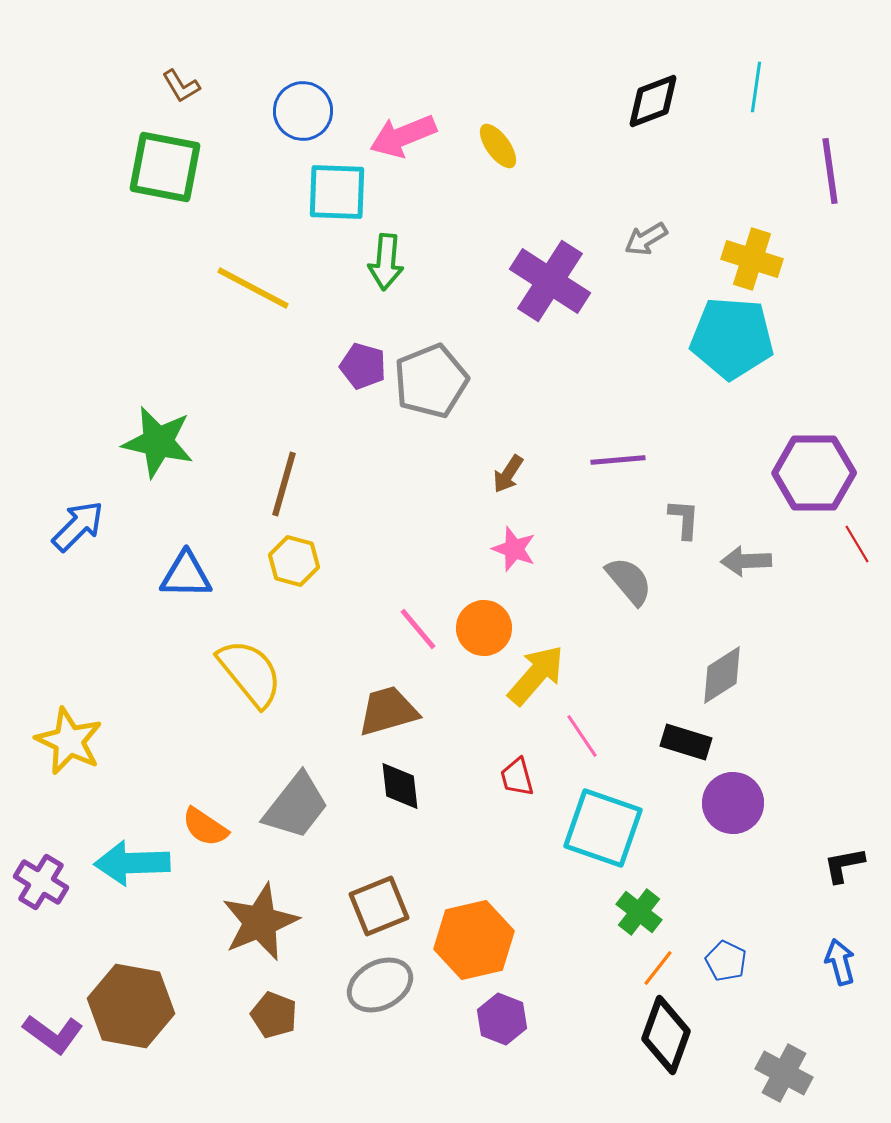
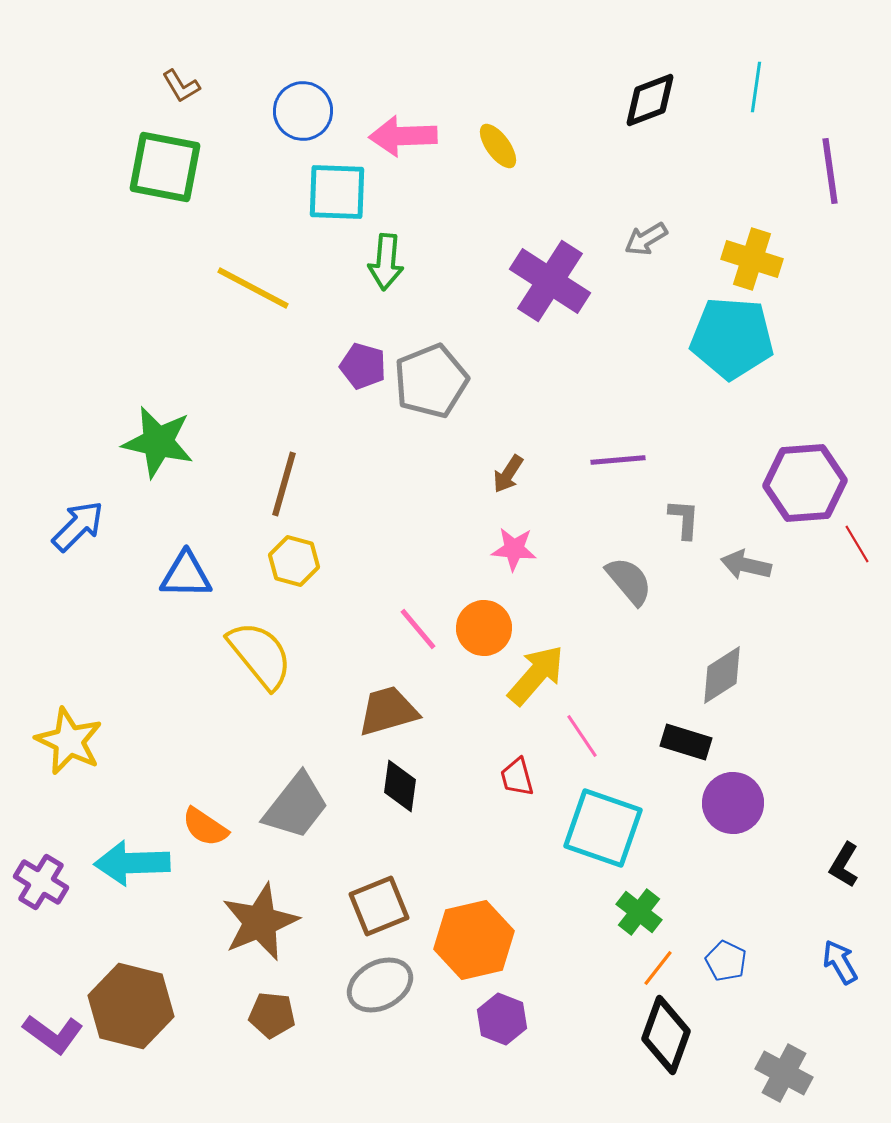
black diamond at (653, 101): moved 3 px left, 1 px up
pink arrow at (403, 136): rotated 20 degrees clockwise
purple hexagon at (814, 473): moved 9 px left, 10 px down; rotated 4 degrees counterclockwise
pink star at (514, 549): rotated 15 degrees counterclockwise
gray arrow at (746, 561): moved 4 px down; rotated 15 degrees clockwise
yellow semicircle at (250, 673): moved 10 px right, 18 px up
black diamond at (400, 786): rotated 14 degrees clockwise
black L-shape at (844, 865): rotated 48 degrees counterclockwise
blue arrow at (840, 962): rotated 15 degrees counterclockwise
brown hexagon at (131, 1006): rotated 4 degrees clockwise
brown pentagon at (274, 1015): moved 2 px left; rotated 15 degrees counterclockwise
